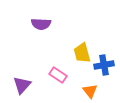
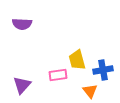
purple semicircle: moved 19 px left
yellow trapezoid: moved 5 px left, 7 px down
blue cross: moved 1 px left, 5 px down
pink rectangle: rotated 42 degrees counterclockwise
